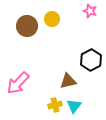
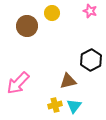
yellow circle: moved 6 px up
